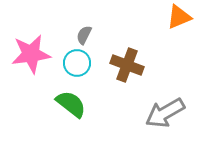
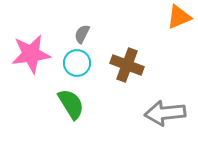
gray semicircle: moved 2 px left, 1 px up
green semicircle: rotated 20 degrees clockwise
gray arrow: rotated 24 degrees clockwise
